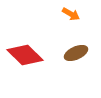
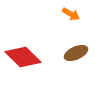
red diamond: moved 2 px left, 2 px down
